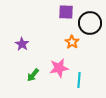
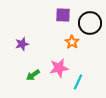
purple square: moved 3 px left, 3 px down
purple star: rotated 24 degrees clockwise
green arrow: rotated 16 degrees clockwise
cyan line: moved 1 px left, 2 px down; rotated 21 degrees clockwise
